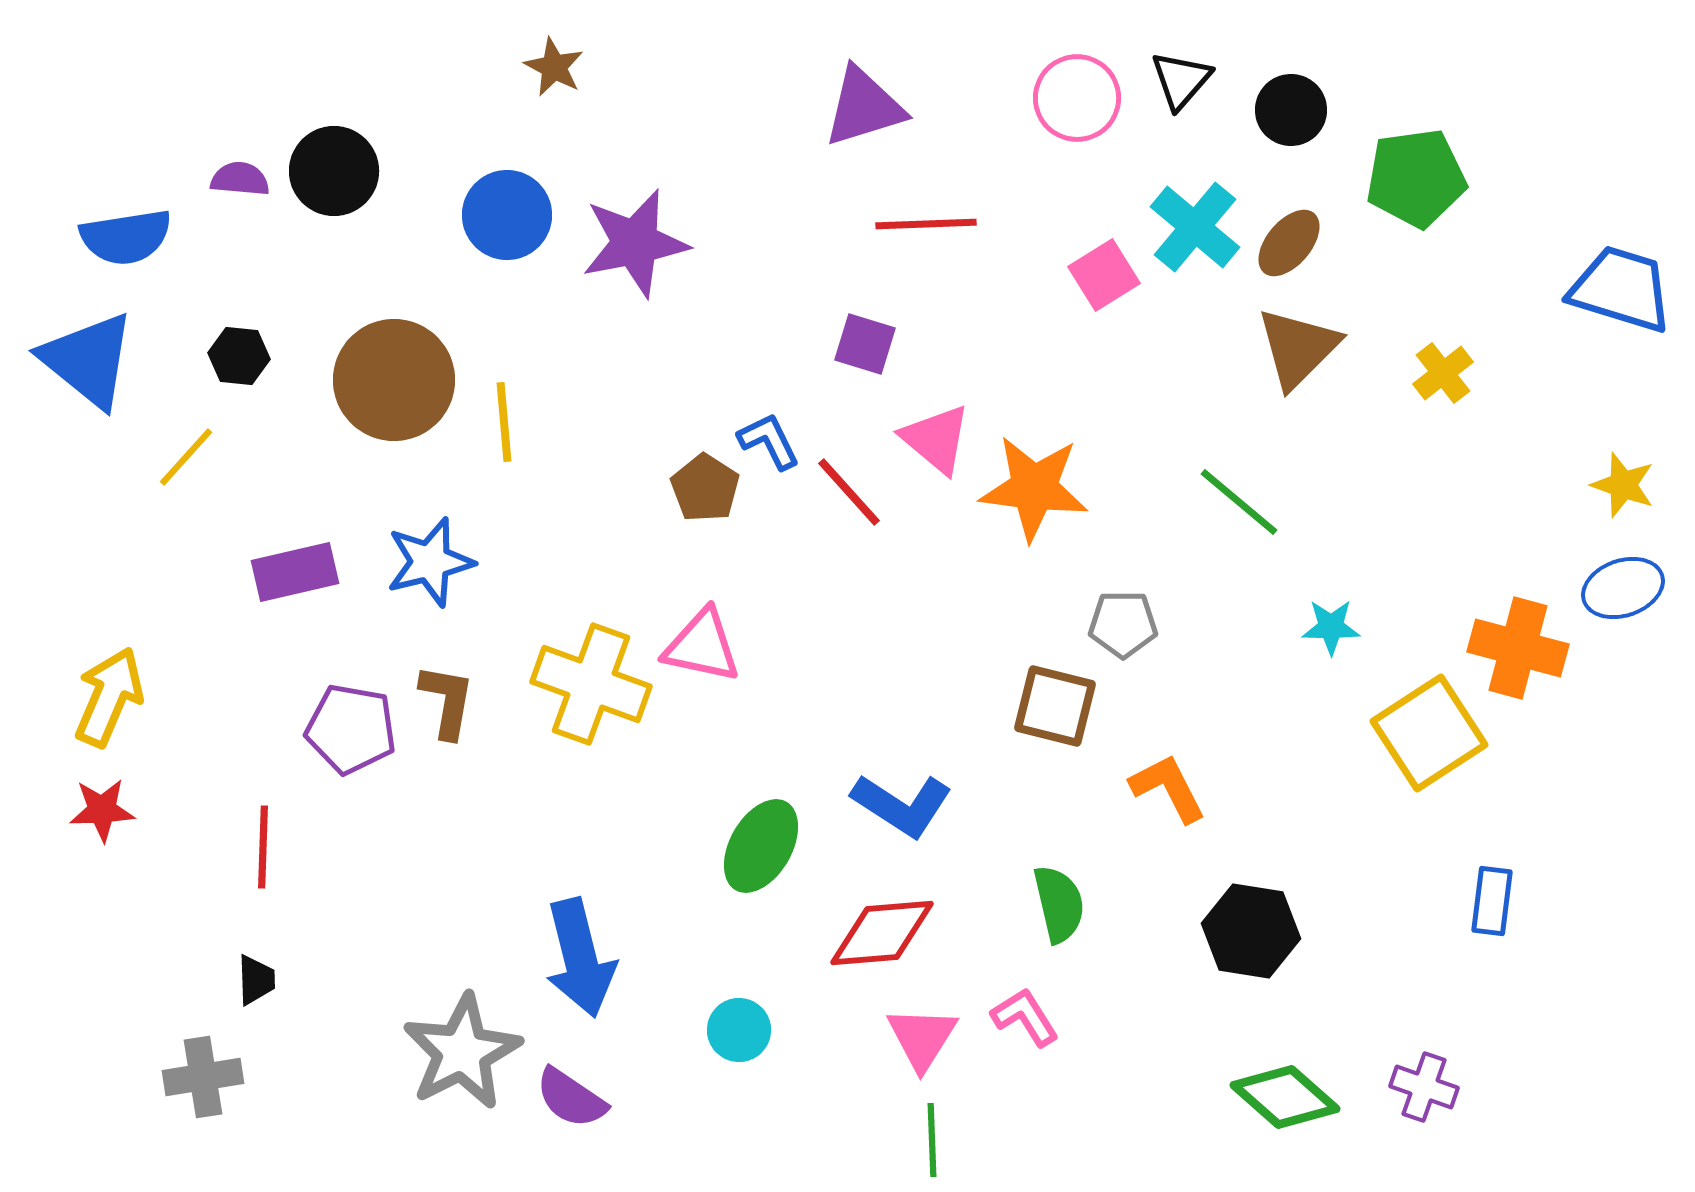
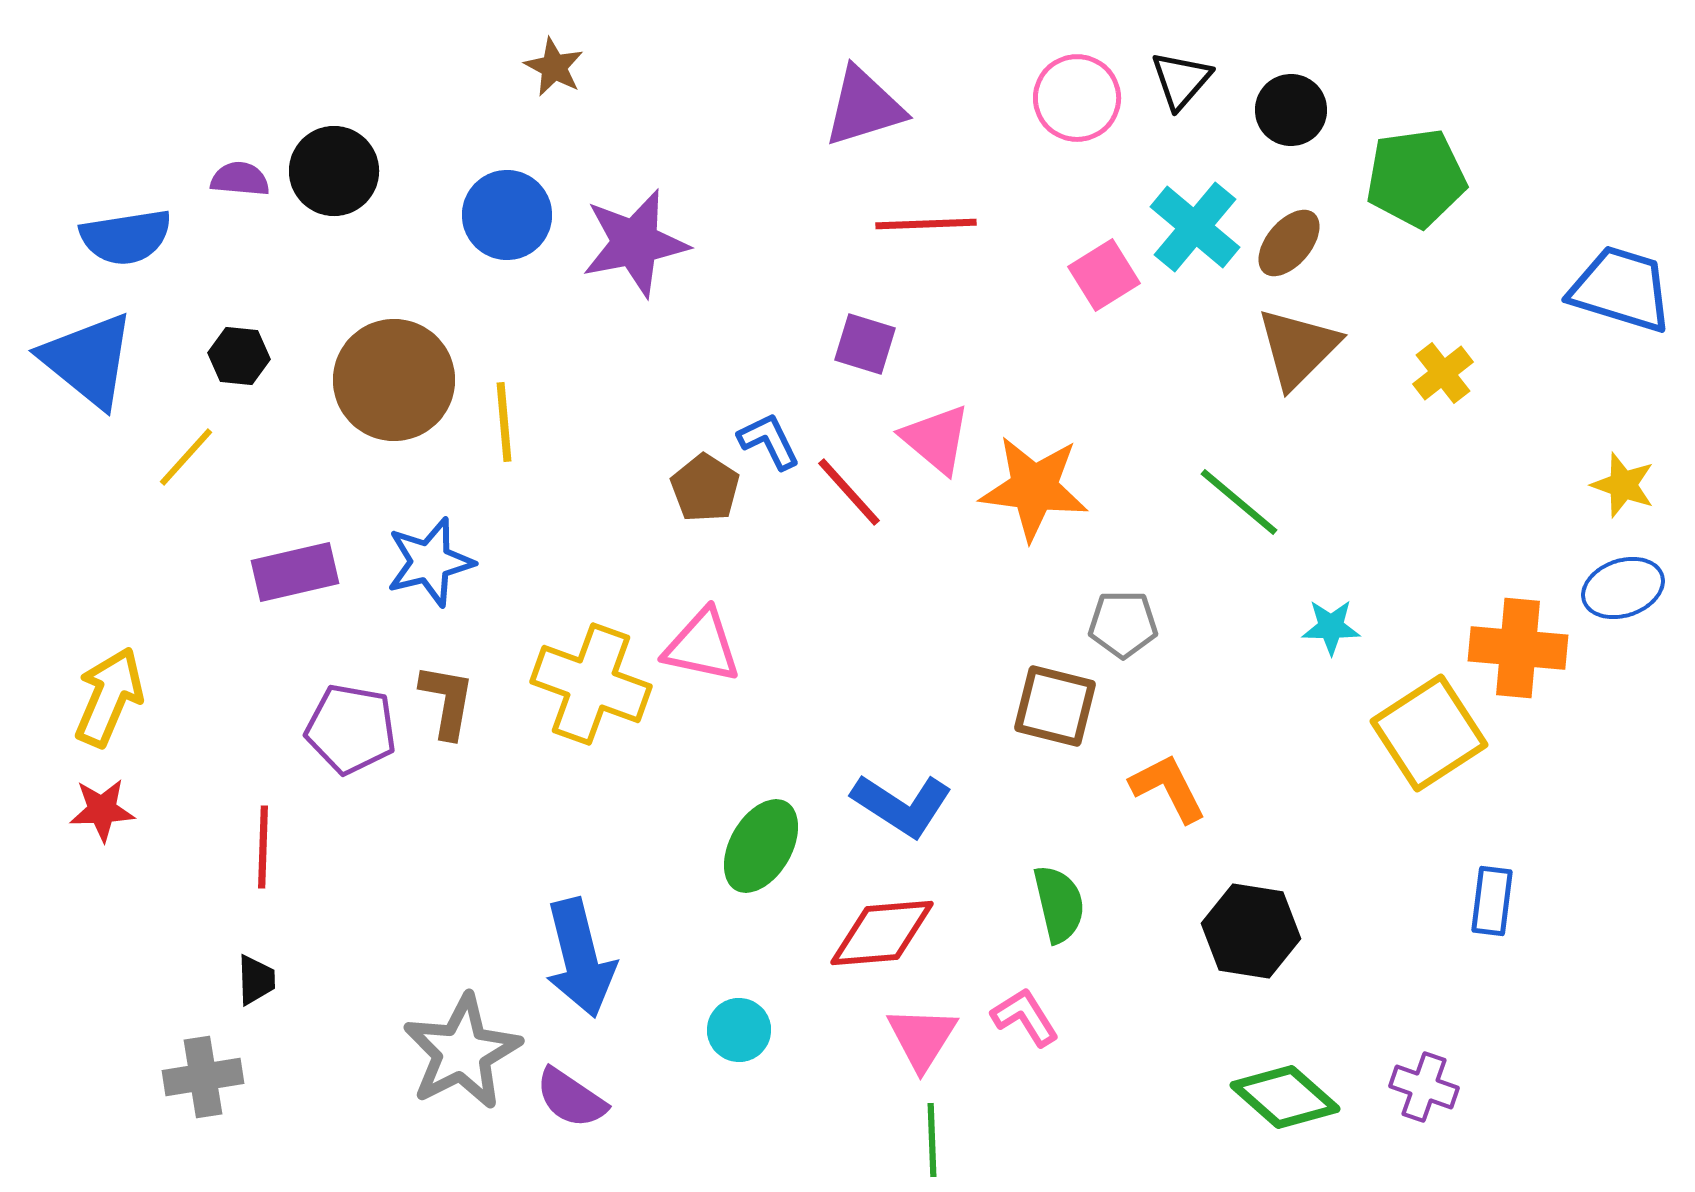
orange cross at (1518, 648): rotated 10 degrees counterclockwise
